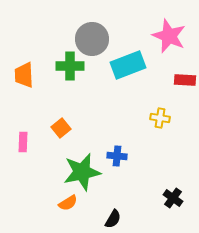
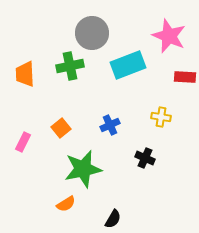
gray circle: moved 6 px up
green cross: rotated 12 degrees counterclockwise
orange trapezoid: moved 1 px right, 1 px up
red rectangle: moved 3 px up
yellow cross: moved 1 px right, 1 px up
pink rectangle: rotated 24 degrees clockwise
blue cross: moved 7 px left, 31 px up; rotated 30 degrees counterclockwise
green star: moved 1 px right, 3 px up
black cross: moved 28 px left, 40 px up; rotated 12 degrees counterclockwise
orange semicircle: moved 2 px left, 1 px down
